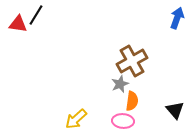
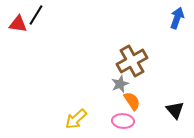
orange semicircle: rotated 42 degrees counterclockwise
